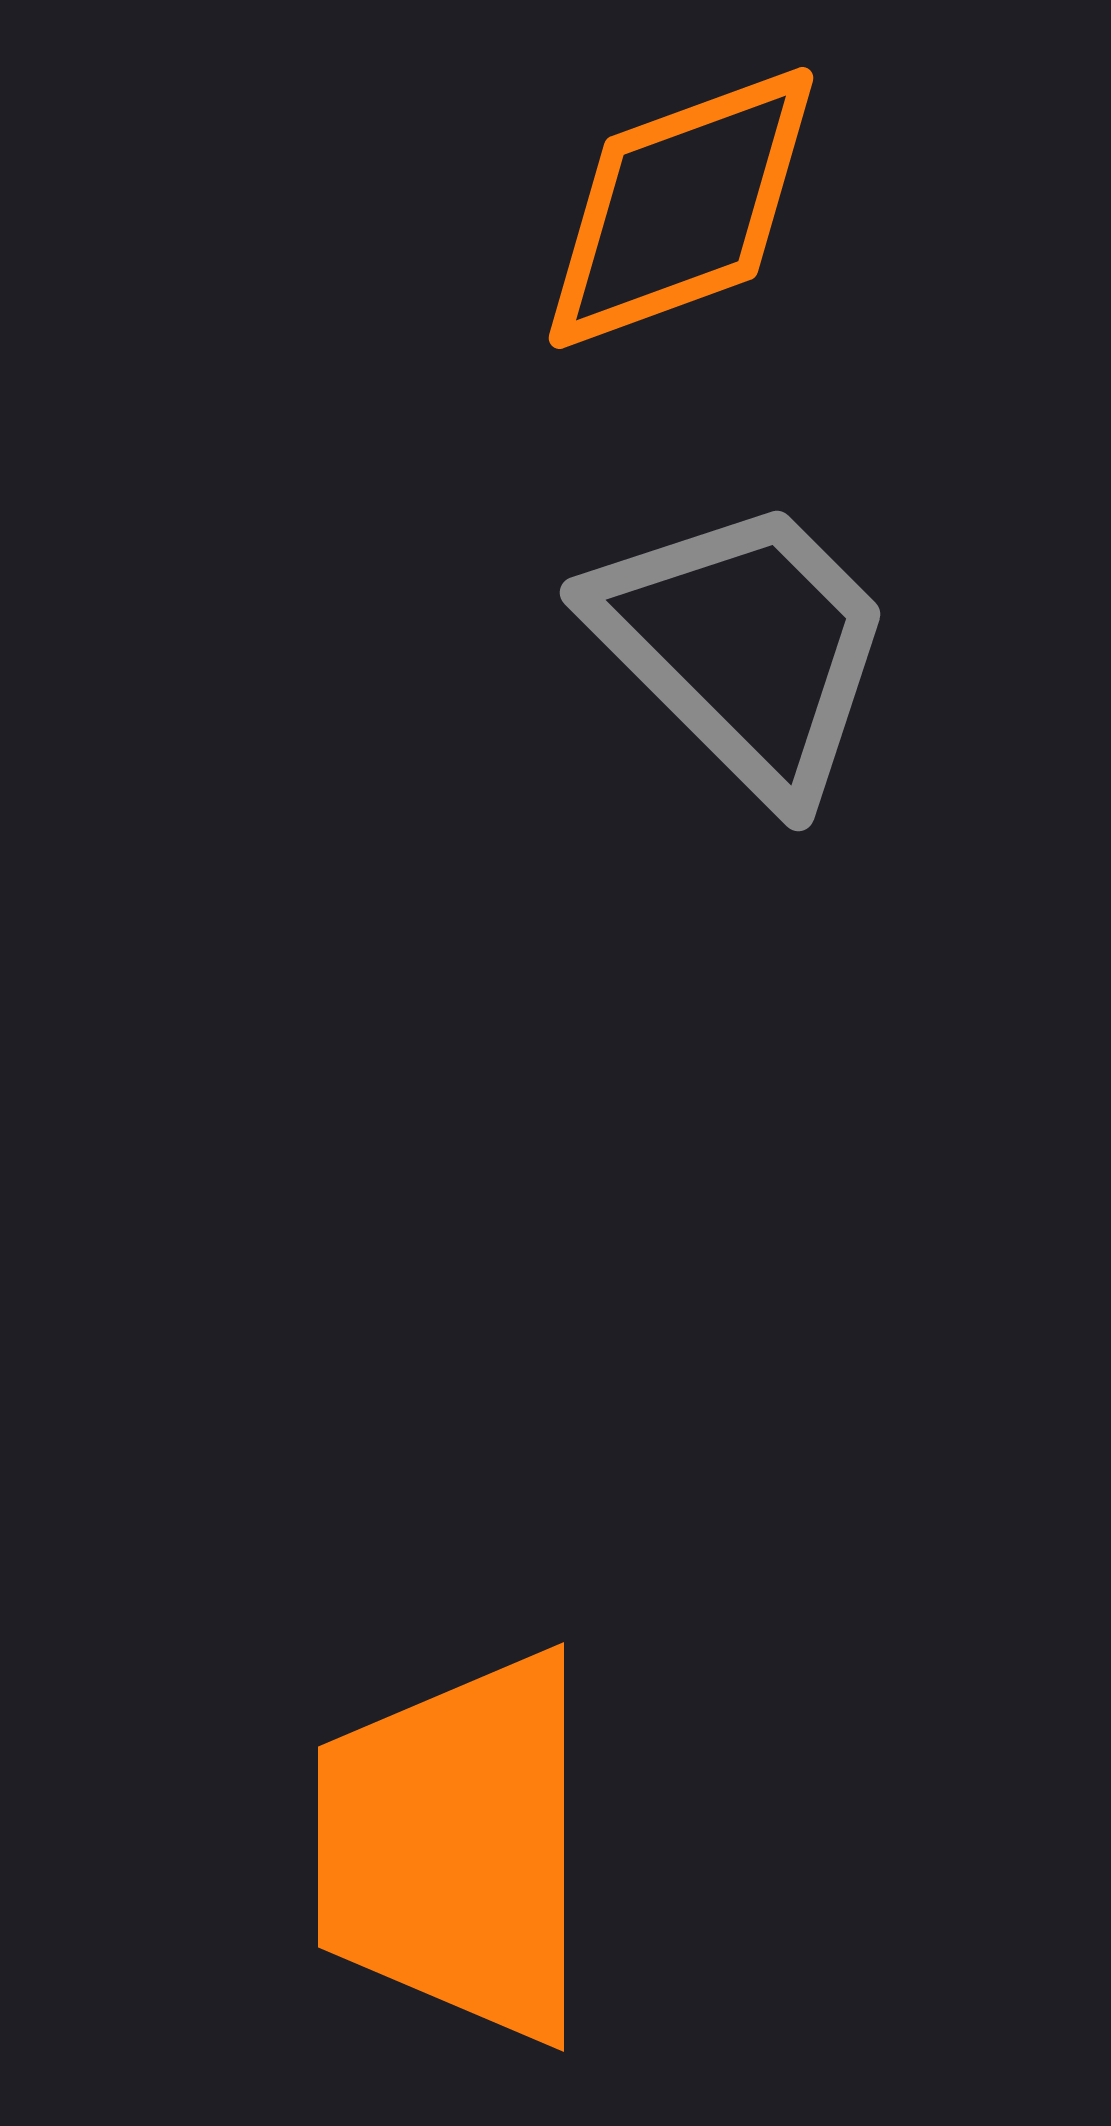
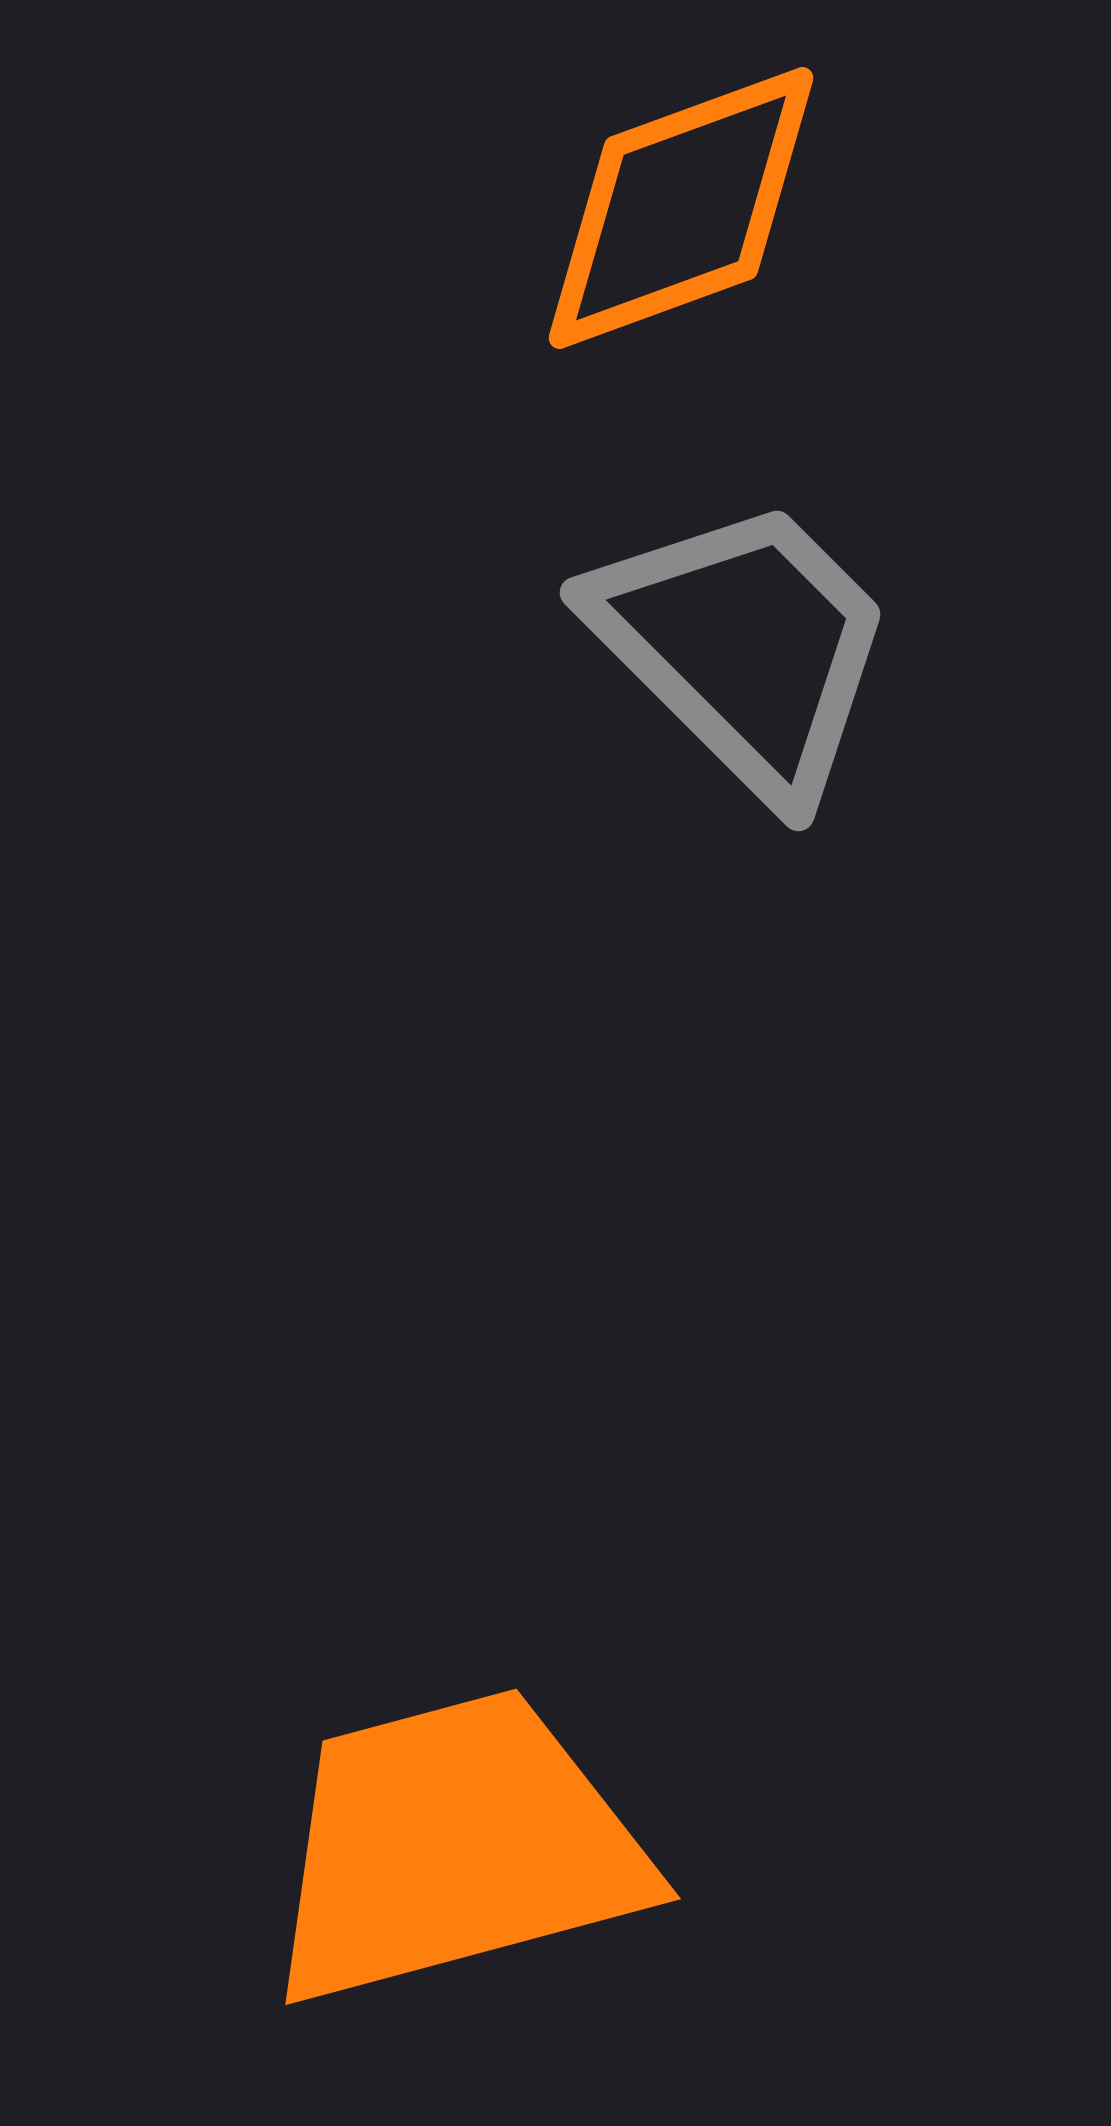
orange trapezoid: rotated 75 degrees clockwise
